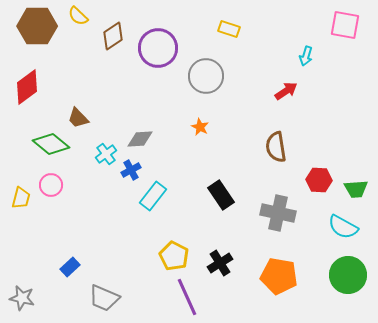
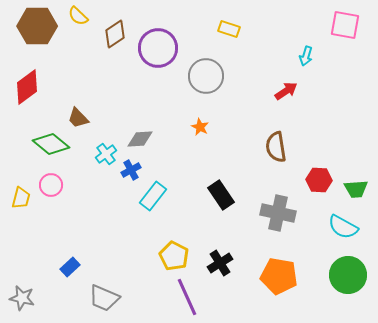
brown diamond: moved 2 px right, 2 px up
